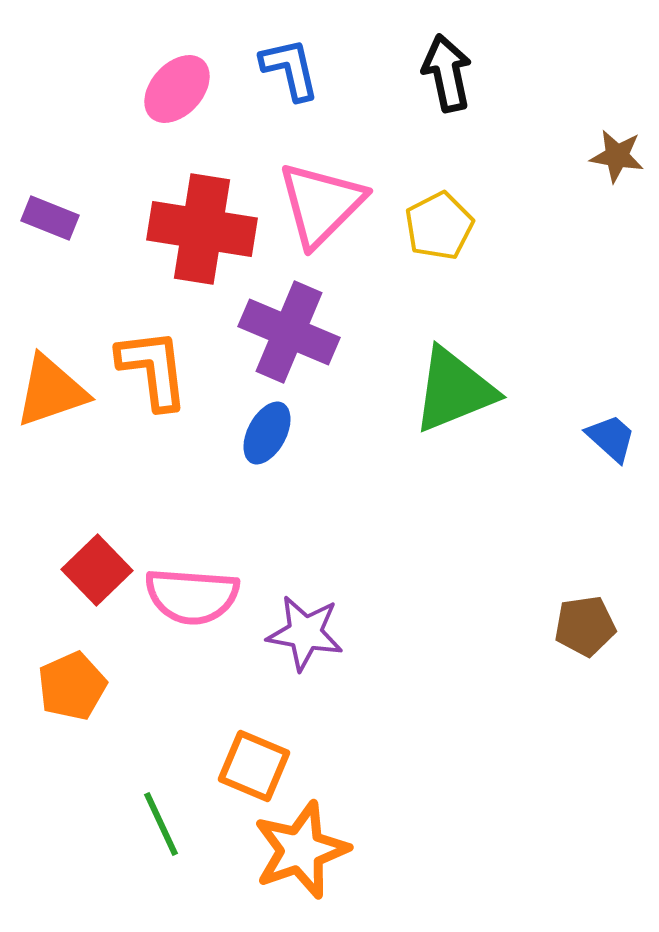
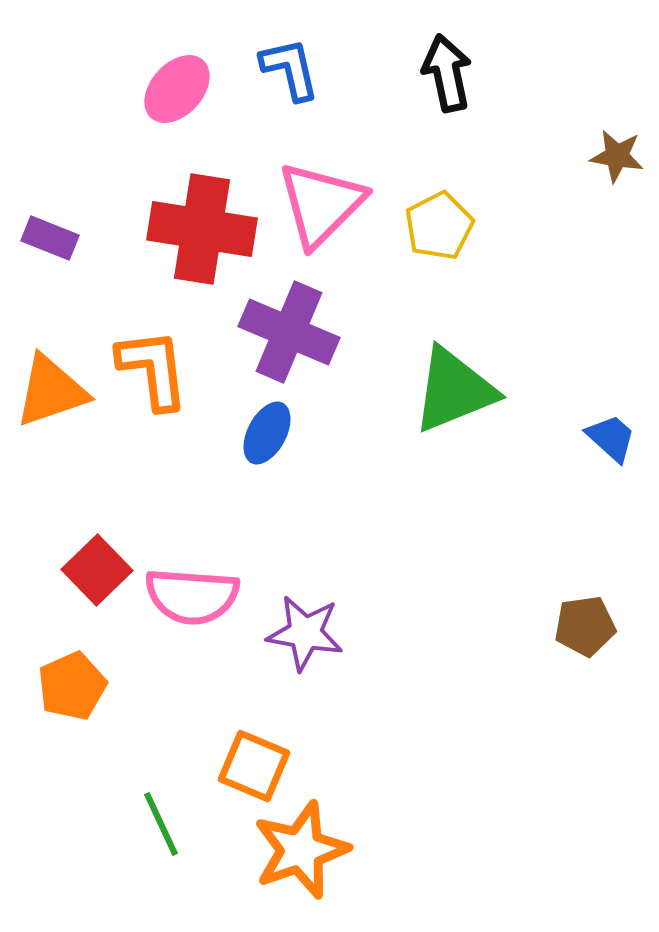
purple rectangle: moved 20 px down
